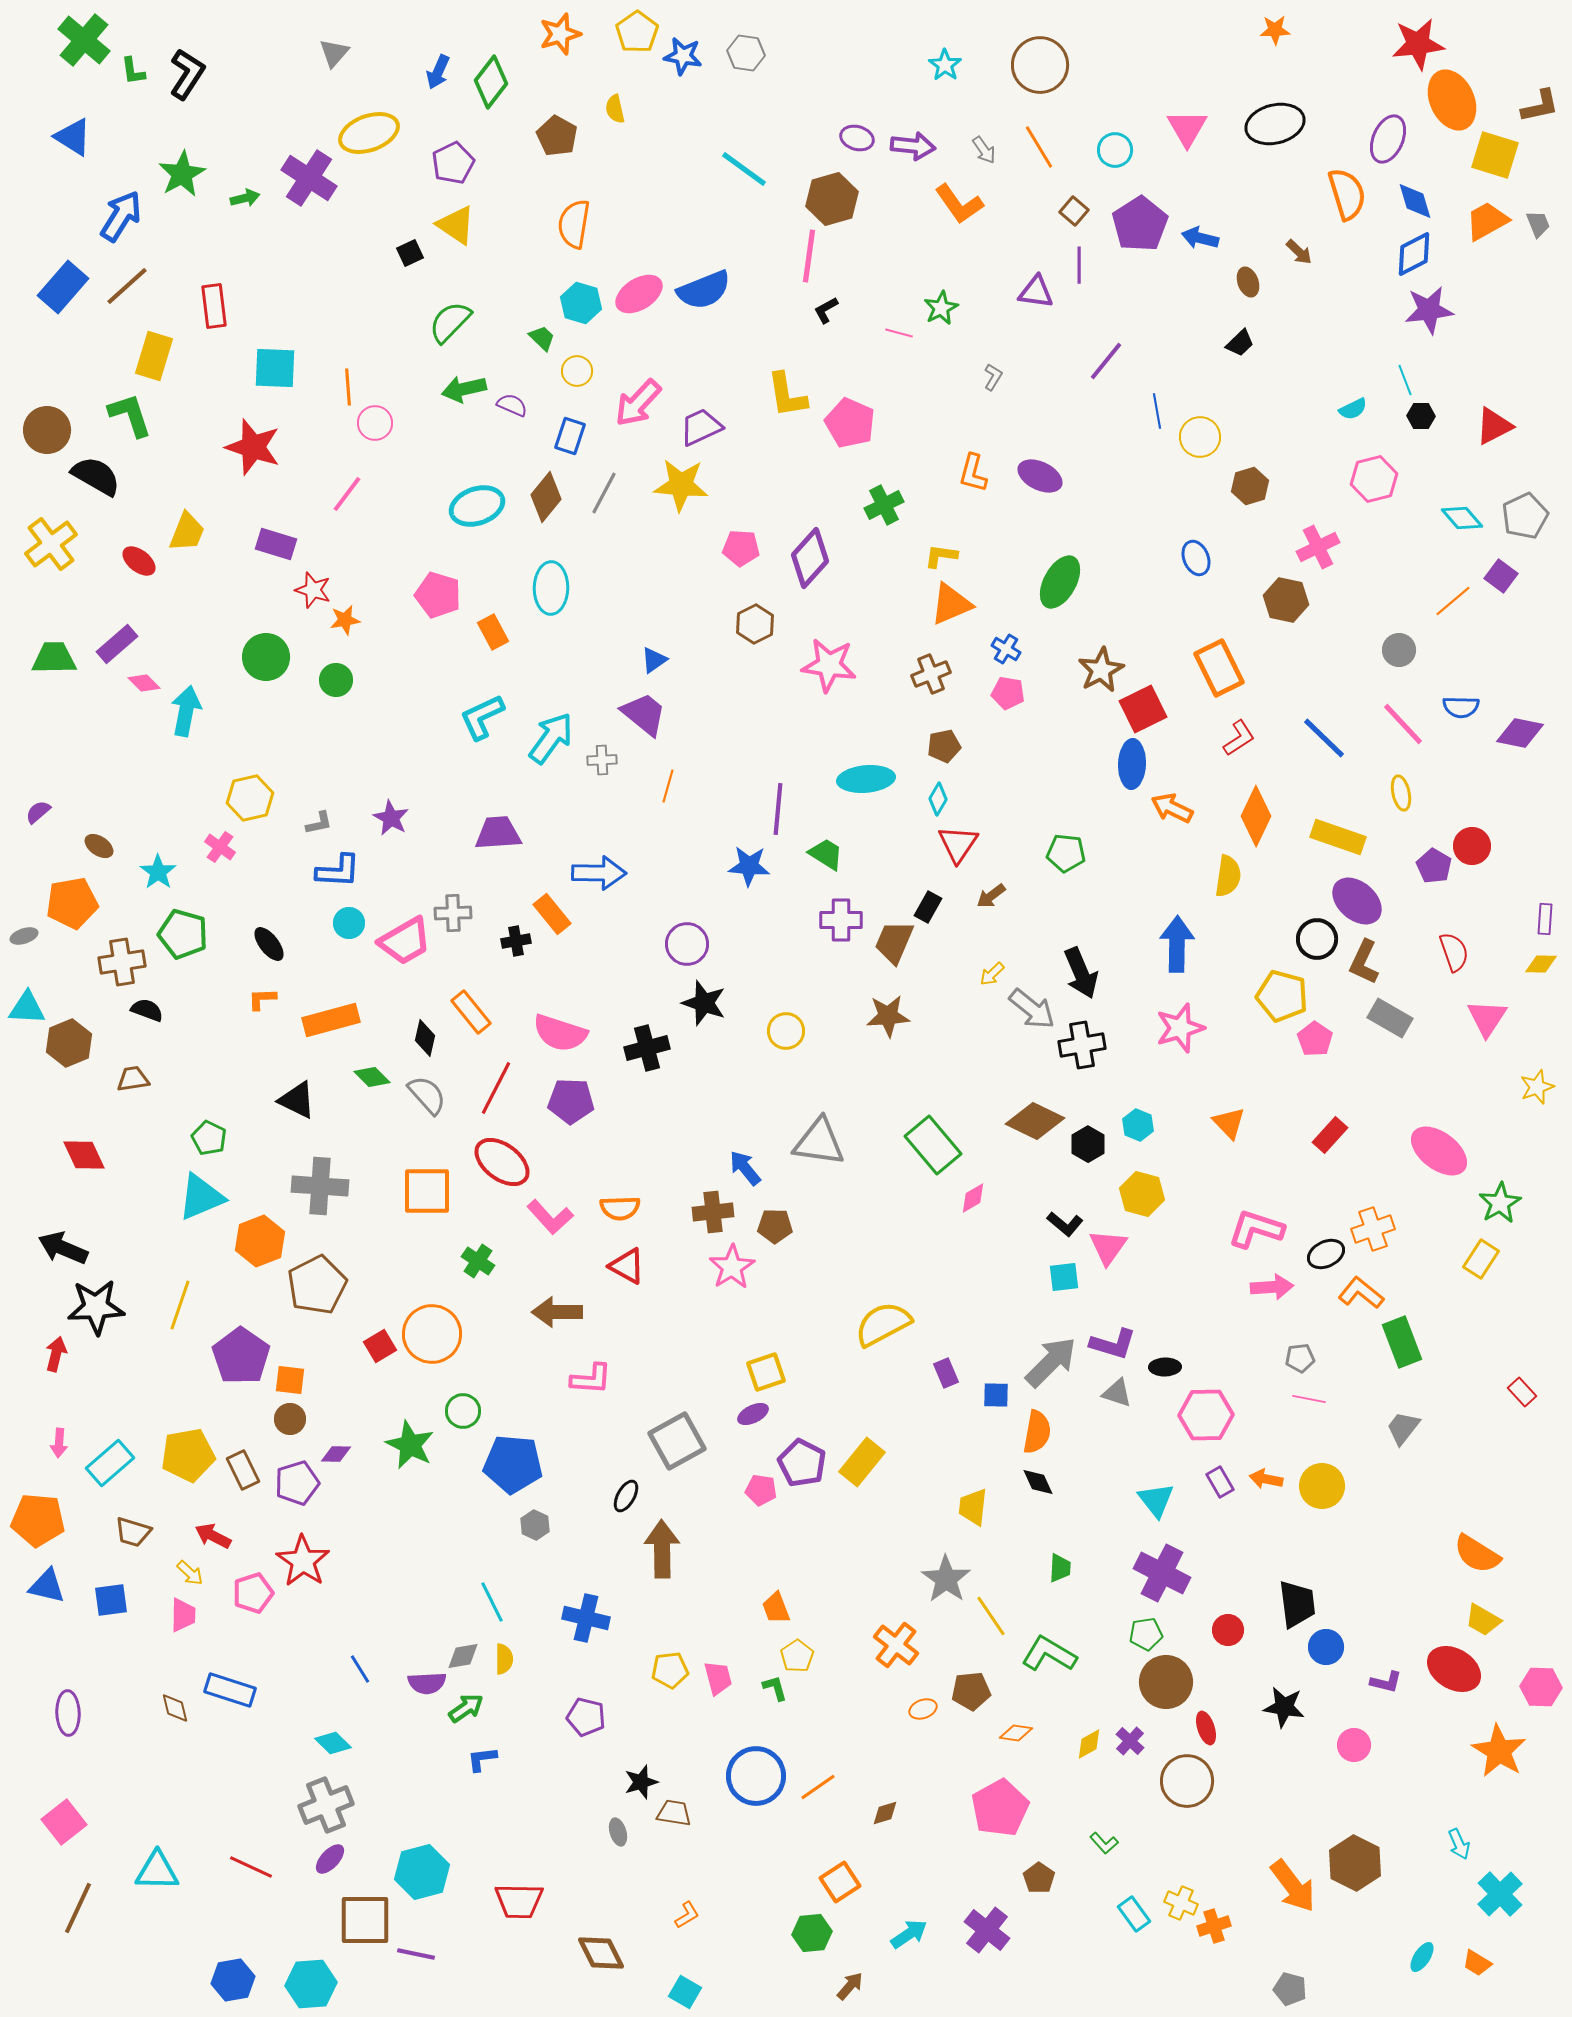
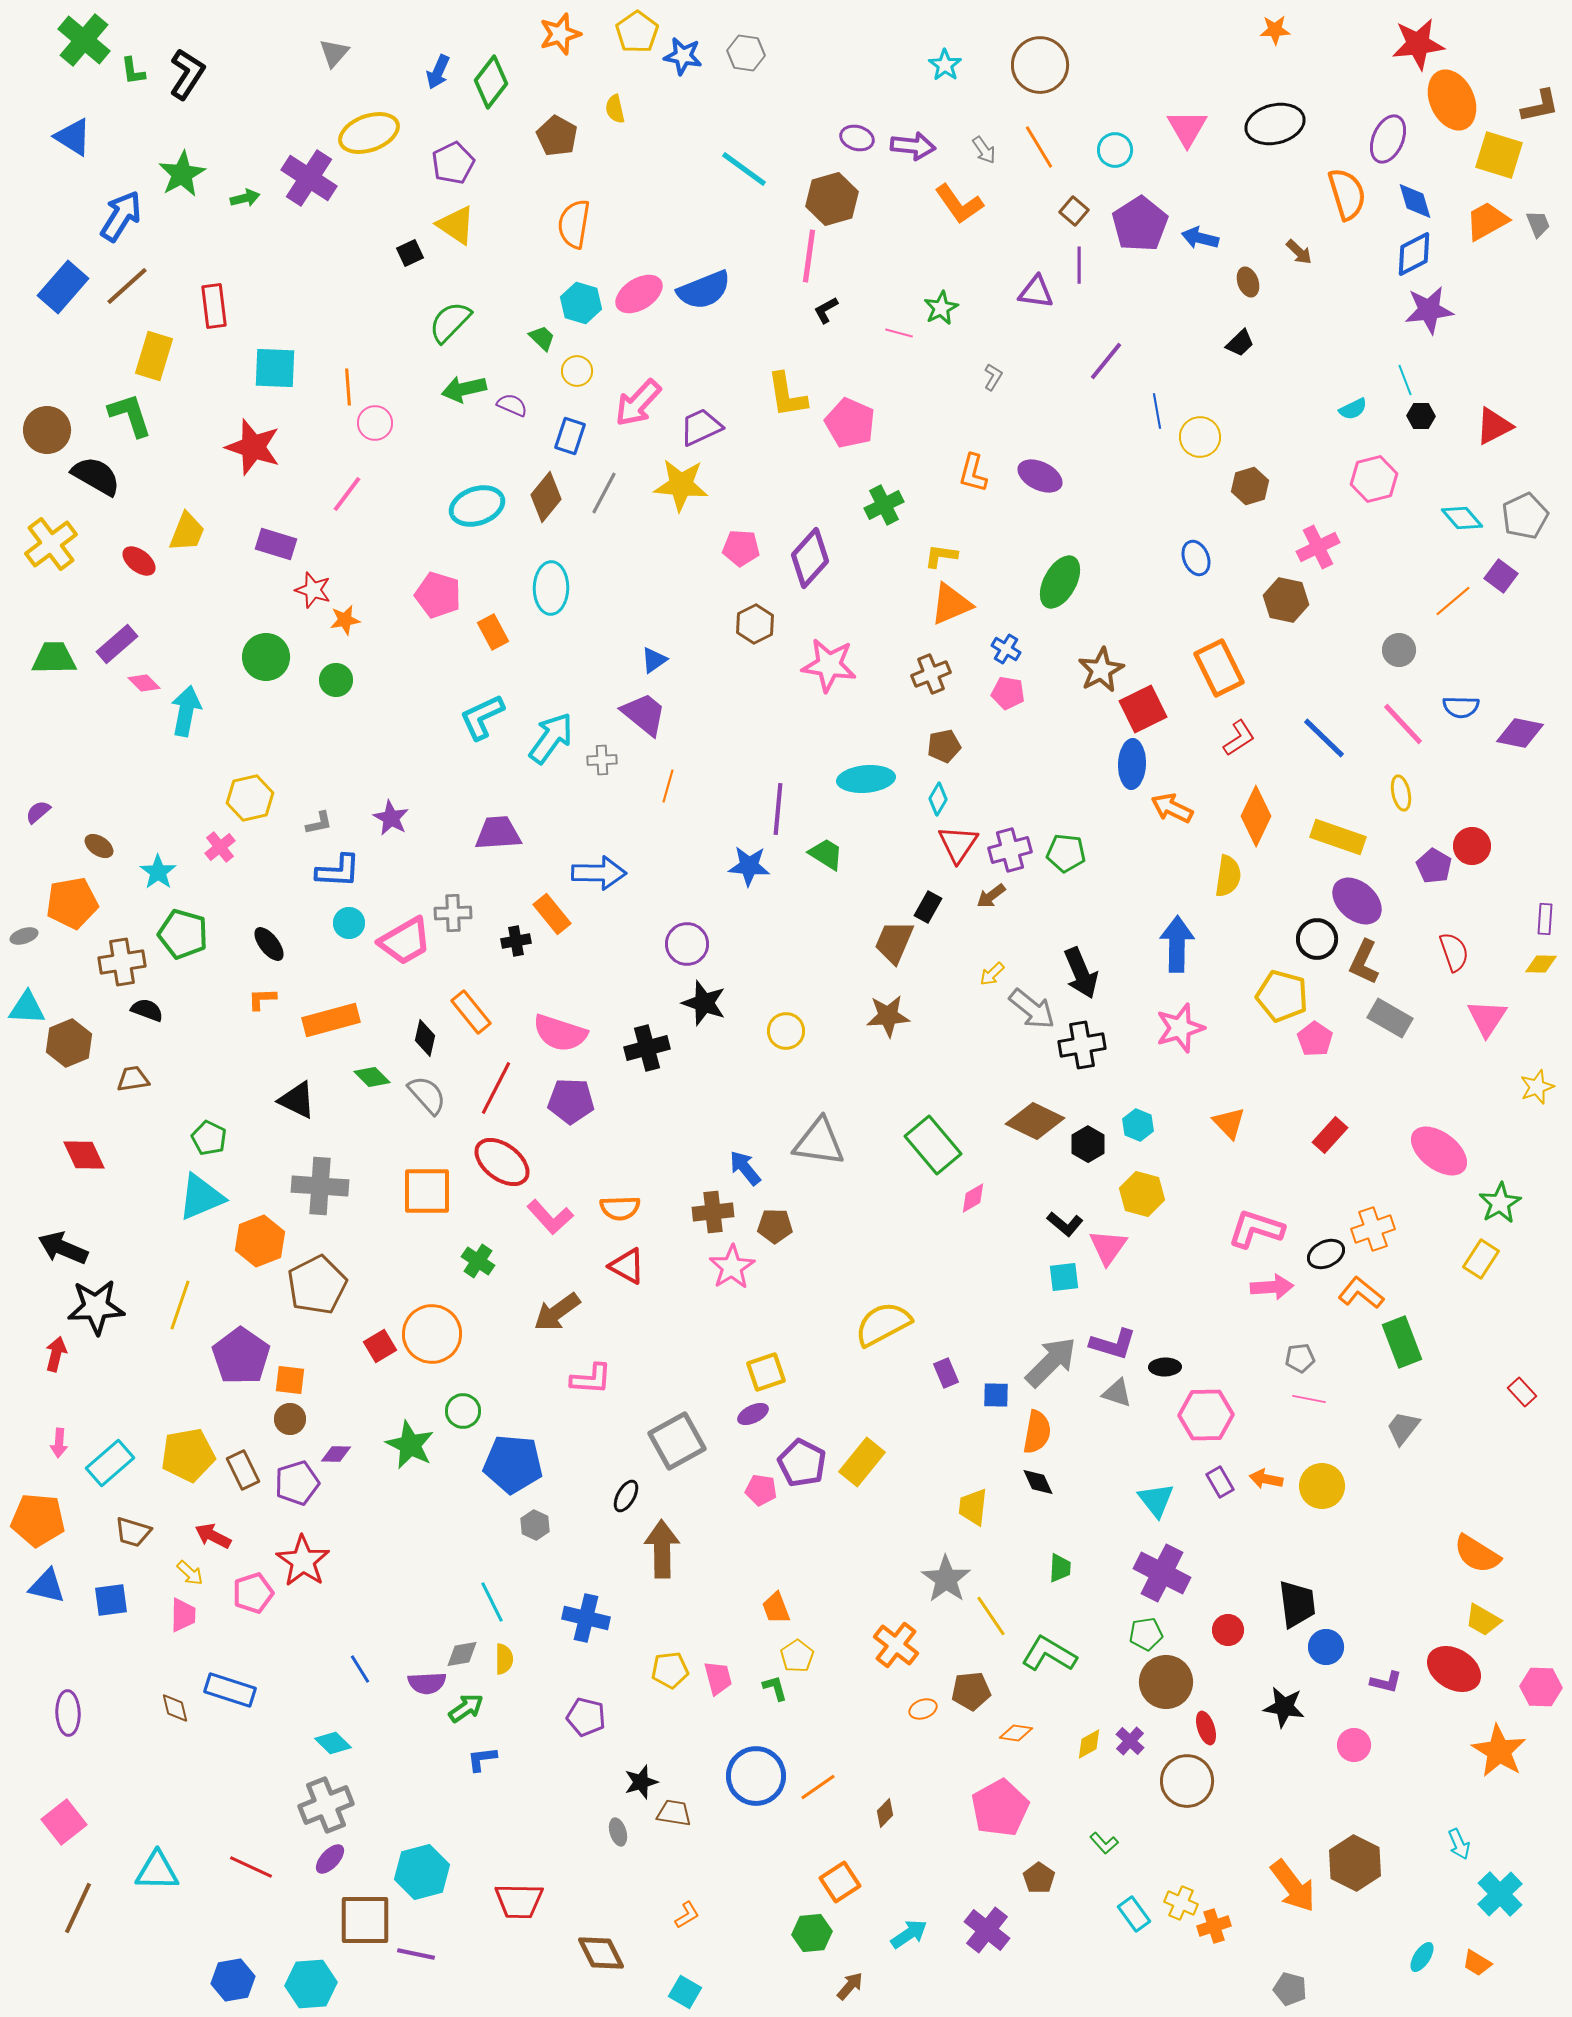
yellow square at (1495, 155): moved 4 px right
pink cross at (220, 847): rotated 16 degrees clockwise
purple cross at (841, 920): moved 169 px right, 70 px up; rotated 15 degrees counterclockwise
brown arrow at (557, 1312): rotated 36 degrees counterclockwise
gray diamond at (463, 1656): moved 1 px left, 2 px up
brown diamond at (885, 1813): rotated 28 degrees counterclockwise
